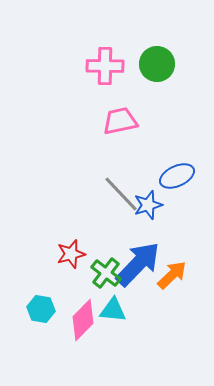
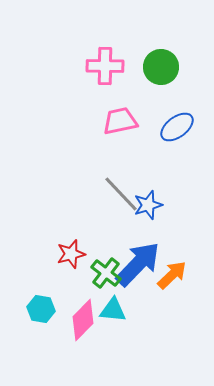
green circle: moved 4 px right, 3 px down
blue ellipse: moved 49 px up; rotated 12 degrees counterclockwise
